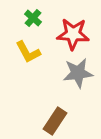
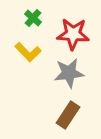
yellow L-shape: rotated 16 degrees counterclockwise
gray star: moved 9 px left
brown rectangle: moved 13 px right, 6 px up
